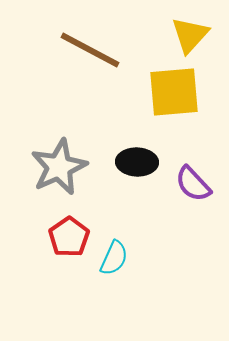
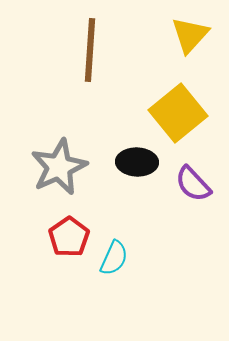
brown line: rotated 66 degrees clockwise
yellow square: moved 4 px right, 21 px down; rotated 34 degrees counterclockwise
